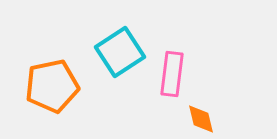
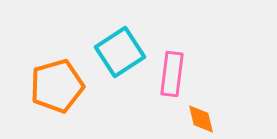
orange pentagon: moved 5 px right; rotated 4 degrees counterclockwise
